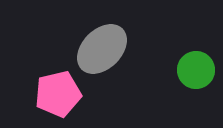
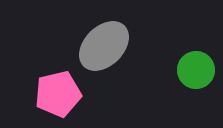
gray ellipse: moved 2 px right, 3 px up
